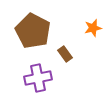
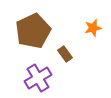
brown pentagon: rotated 20 degrees clockwise
purple cross: rotated 20 degrees counterclockwise
